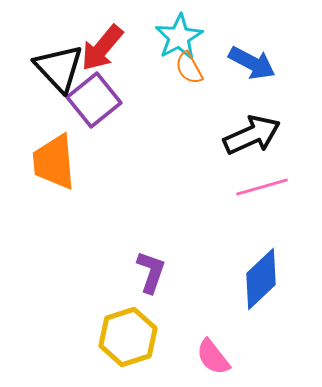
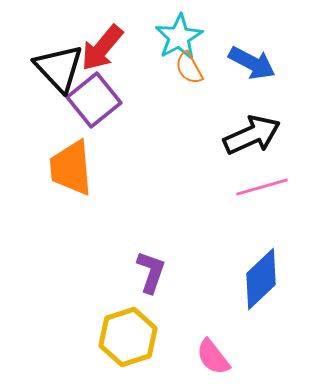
orange trapezoid: moved 17 px right, 6 px down
